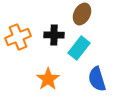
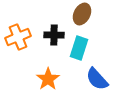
cyan rectangle: rotated 20 degrees counterclockwise
blue semicircle: rotated 25 degrees counterclockwise
